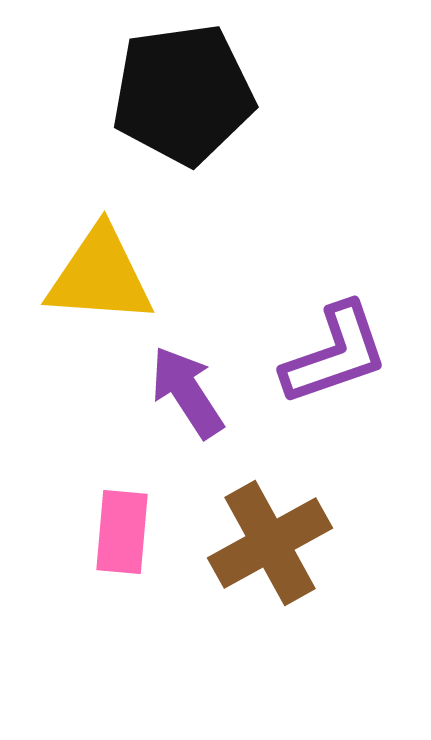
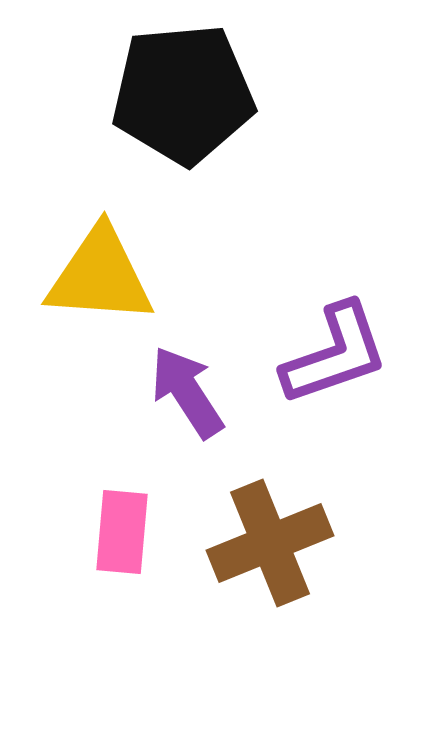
black pentagon: rotated 3 degrees clockwise
brown cross: rotated 7 degrees clockwise
